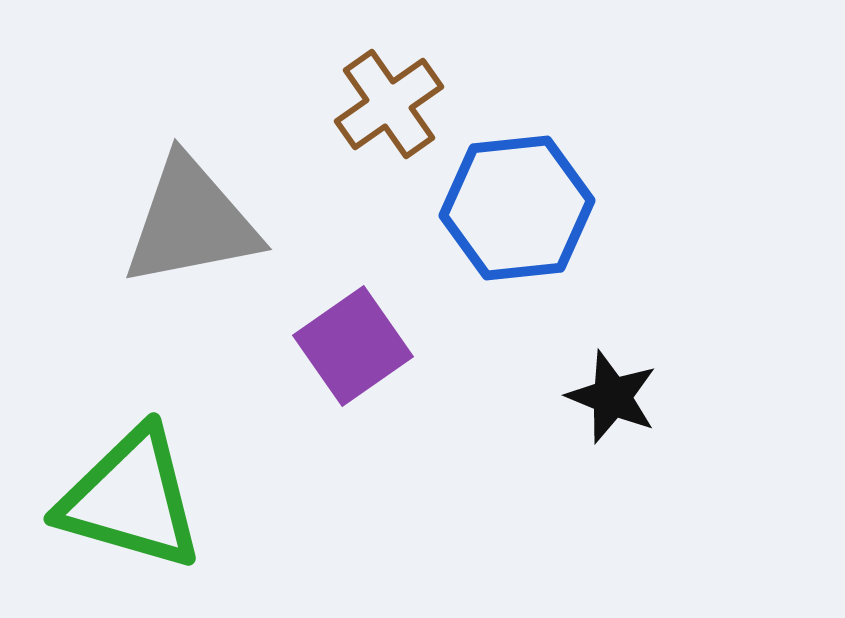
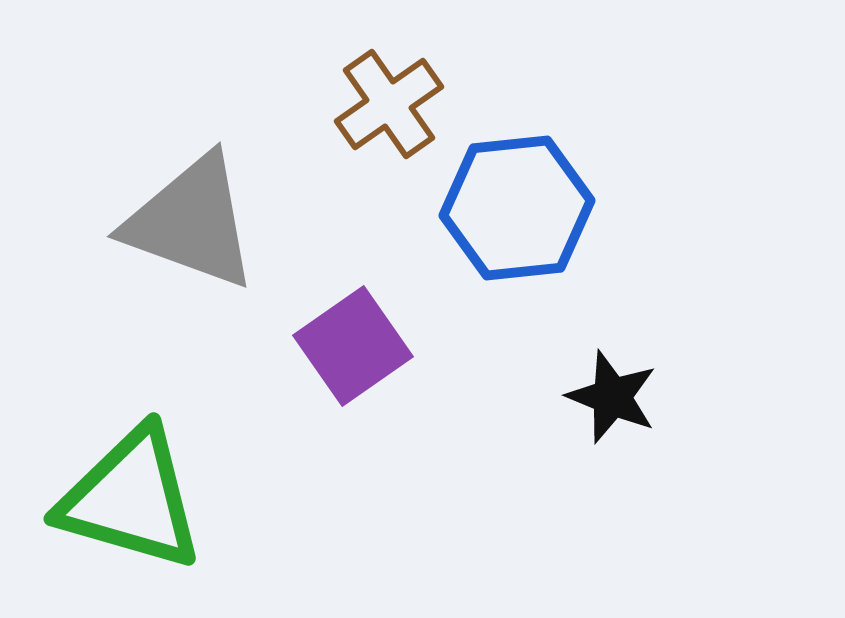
gray triangle: rotated 31 degrees clockwise
